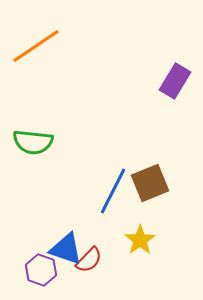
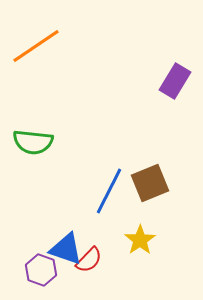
blue line: moved 4 px left
